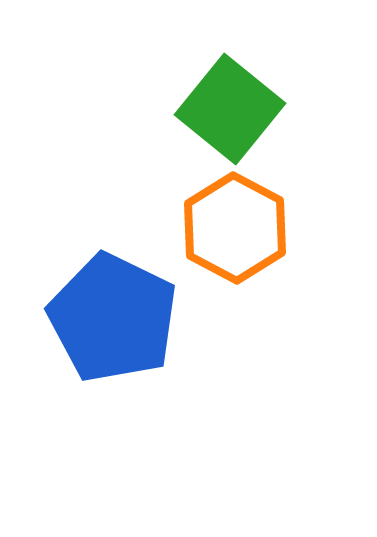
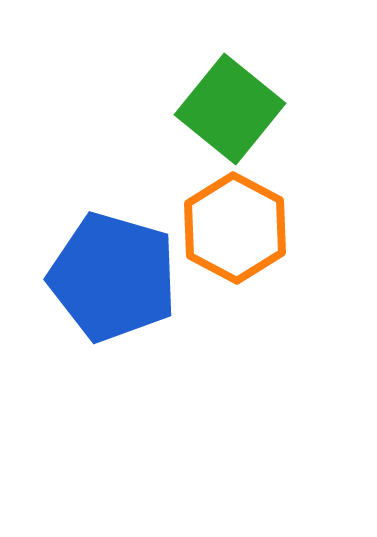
blue pentagon: moved 41 px up; rotated 10 degrees counterclockwise
